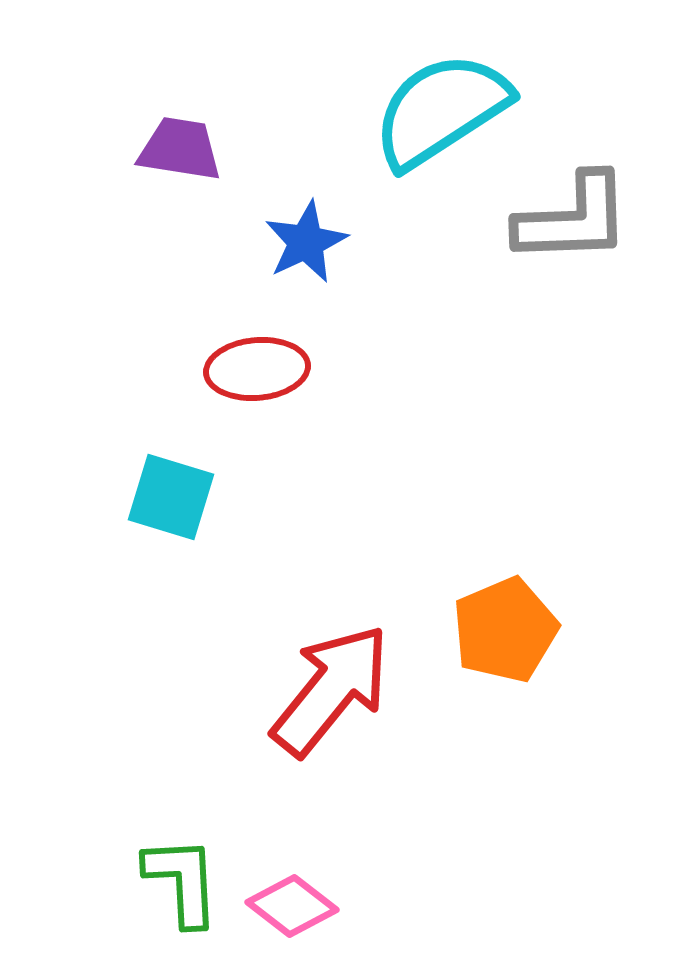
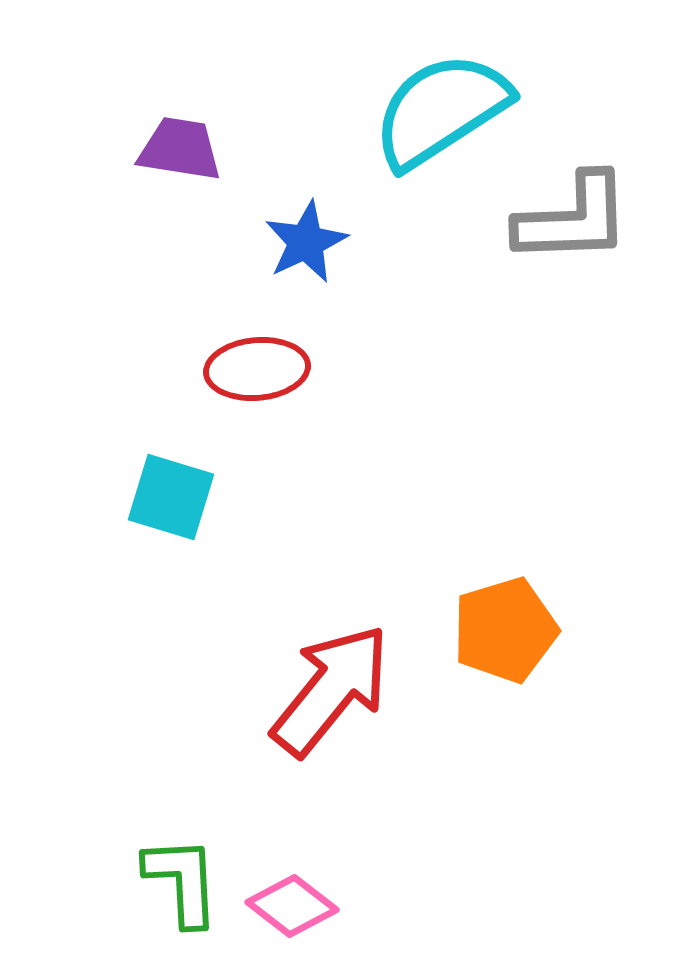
orange pentagon: rotated 6 degrees clockwise
